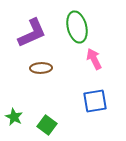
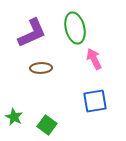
green ellipse: moved 2 px left, 1 px down
